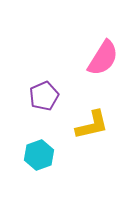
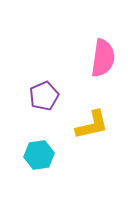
pink semicircle: rotated 24 degrees counterclockwise
cyan hexagon: rotated 12 degrees clockwise
